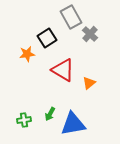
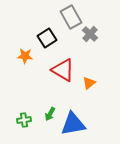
orange star: moved 2 px left, 2 px down; rotated 14 degrees clockwise
